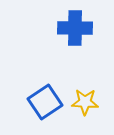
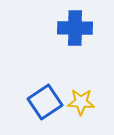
yellow star: moved 4 px left
